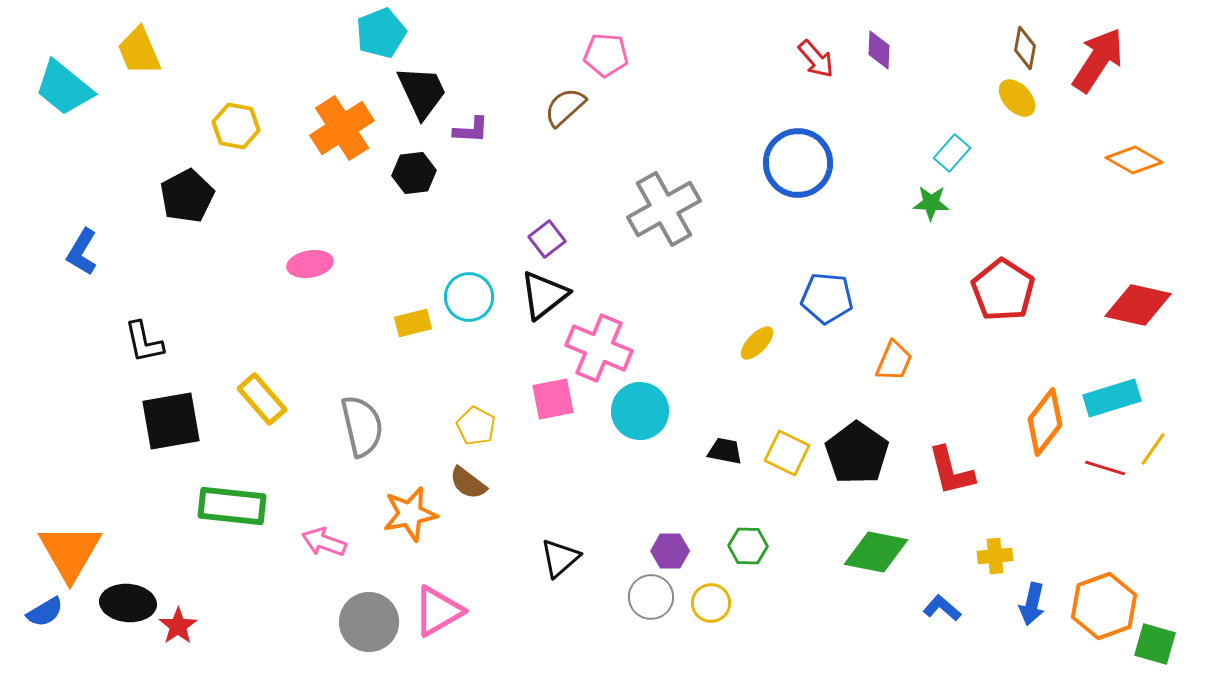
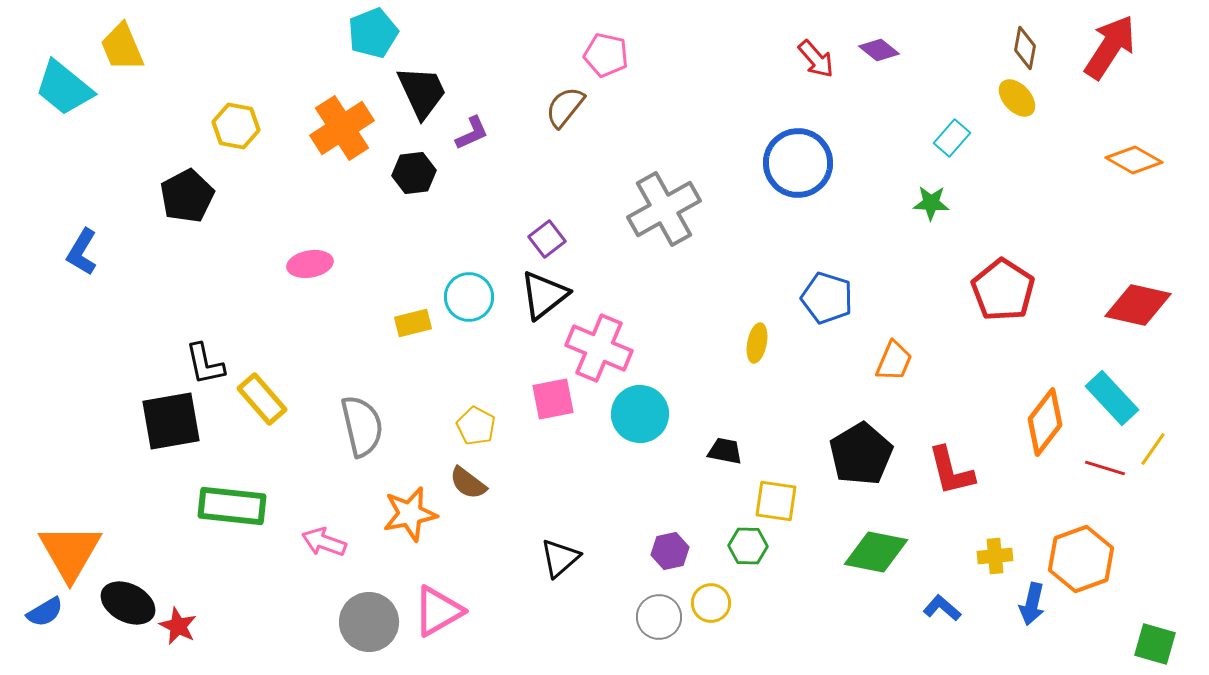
cyan pentagon at (381, 33): moved 8 px left
purple diamond at (879, 50): rotated 54 degrees counterclockwise
yellow trapezoid at (139, 51): moved 17 px left, 4 px up
pink pentagon at (606, 55): rotated 9 degrees clockwise
red arrow at (1098, 60): moved 12 px right, 13 px up
brown semicircle at (565, 107): rotated 9 degrees counterclockwise
purple L-shape at (471, 130): moved 1 px right, 3 px down; rotated 27 degrees counterclockwise
cyan rectangle at (952, 153): moved 15 px up
blue pentagon at (827, 298): rotated 12 degrees clockwise
black L-shape at (144, 342): moved 61 px right, 22 px down
yellow ellipse at (757, 343): rotated 33 degrees counterclockwise
cyan rectangle at (1112, 398): rotated 64 degrees clockwise
cyan circle at (640, 411): moved 3 px down
yellow square at (787, 453): moved 11 px left, 48 px down; rotated 18 degrees counterclockwise
black pentagon at (857, 453): moved 4 px right, 1 px down; rotated 6 degrees clockwise
purple hexagon at (670, 551): rotated 12 degrees counterclockwise
gray circle at (651, 597): moved 8 px right, 20 px down
black ellipse at (128, 603): rotated 22 degrees clockwise
orange hexagon at (1104, 606): moved 23 px left, 47 px up
red star at (178, 626): rotated 12 degrees counterclockwise
